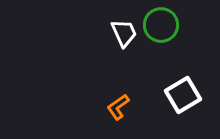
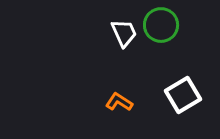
orange L-shape: moved 1 px right, 5 px up; rotated 68 degrees clockwise
